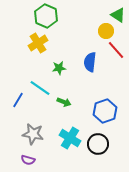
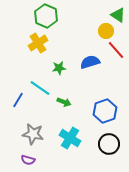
blue semicircle: rotated 66 degrees clockwise
black circle: moved 11 px right
